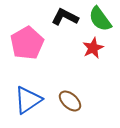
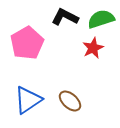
green semicircle: moved 1 px right; rotated 108 degrees clockwise
